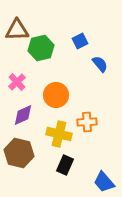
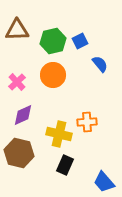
green hexagon: moved 12 px right, 7 px up
orange circle: moved 3 px left, 20 px up
